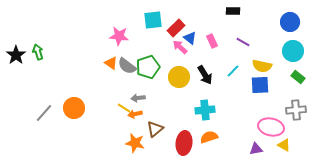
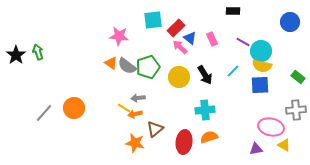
pink rectangle: moved 2 px up
cyan circle: moved 32 px left
red ellipse: moved 1 px up
